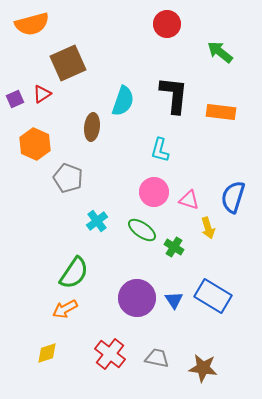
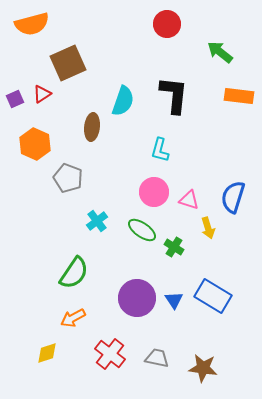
orange rectangle: moved 18 px right, 16 px up
orange arrow: moved 8 px right, 9 px down
